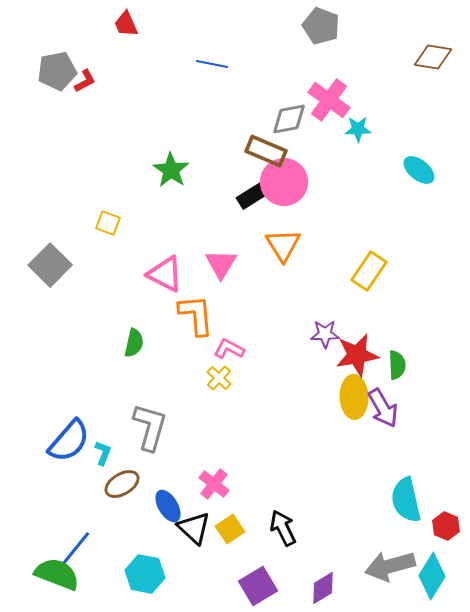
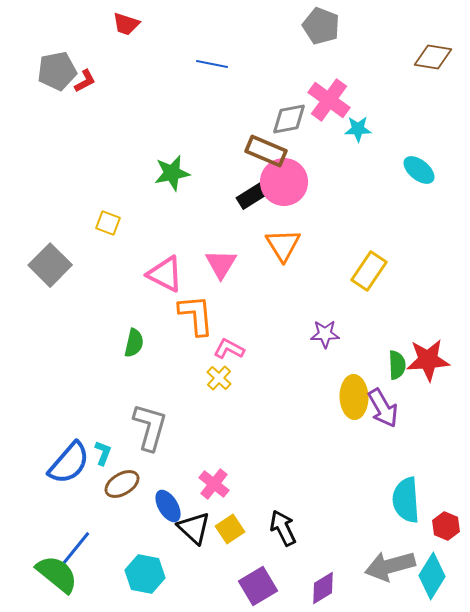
red trapezoid at (126, 24): rotated 48 degrees counterclockwise
green star at (171, 170): moved 1 px right, 3 px down; rotated 27 degrees clockwise
red star at (357, 355): moved 71 px right, 5 px down; rotated 6 degrees clockwise
blue semicircle at (69, 441): moved 22 px down
cyan semicircle at (406, 500): rotated 9 degrees clockwise
green semicircle at (57, 574): rotated 18 degrees clockwise
